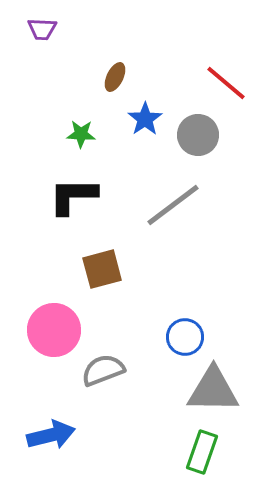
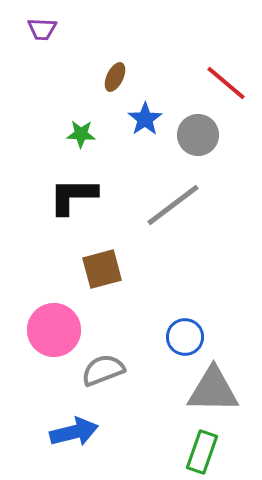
blue arrow: moved 23 px right, 3 px up
